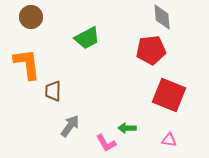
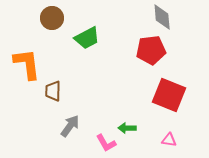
brown circle: moved 21 px right, 1 px down
